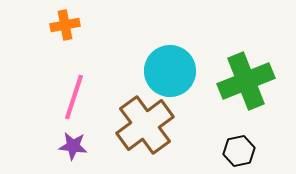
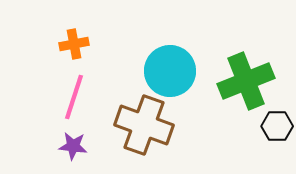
orange cross: moved 9 px right, 19 px down
brown cross: moved 1 px left; rotated 34 degrees counterclockwise
black hexagon: moved 38 px right, 25 px up; rotated 12 degrees clockwise
